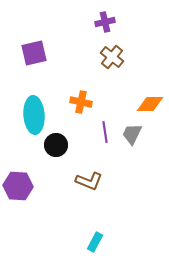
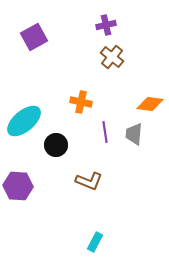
purple cross: moved 1 px right, 3 px down
purple square: moved 16 px up; rotated 16 degrees counterclockwise
orange diamond: rotated 8 degrees clockwise
cyan ellipse: moved 10 px left, 6 px down; rotated 54 degrees clockwise
gray trapezoid: moved 2 px right; rotated 20 degrees counterclockwise
